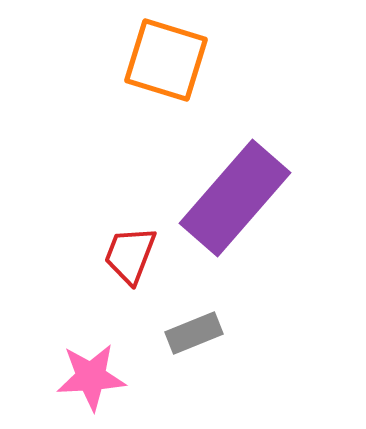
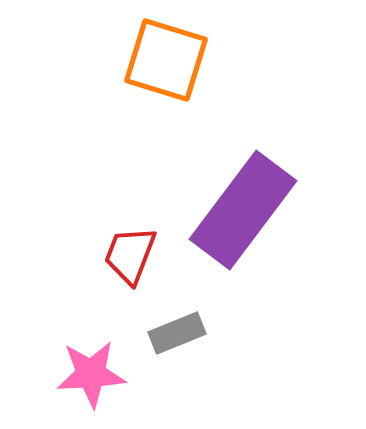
purple rectangle: moved 8 px right, 12 px down; rotated 4 degrees counterclockwise
gray rectangle: moved 17 px left
pink star: moved 3 px up
